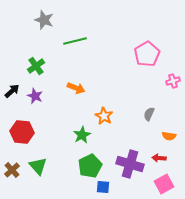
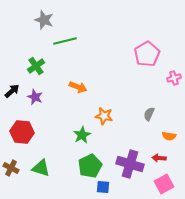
green line: moved 10 px left
pink cross: moved 1 px right, 3 px up
orange arrow: moved 2 px right, 1 px up
purple star: moved 1 px down
orange star: rotated 18 degrees counterclockwise
green triangle: moved 3 px right, 2 px down; rotated 30 degrees counterclockwise
brown cross: moved 1 px left, 2 px up; rotated 21 degrees counterclockwise
